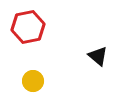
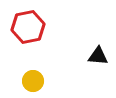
black triangle: rotated 35 degrees counterclockwise
